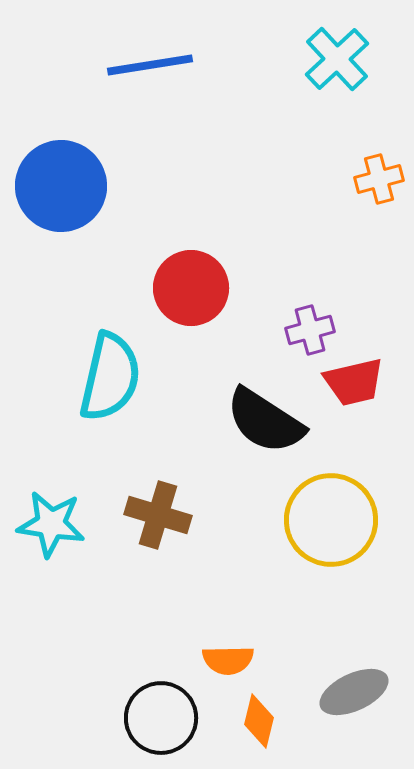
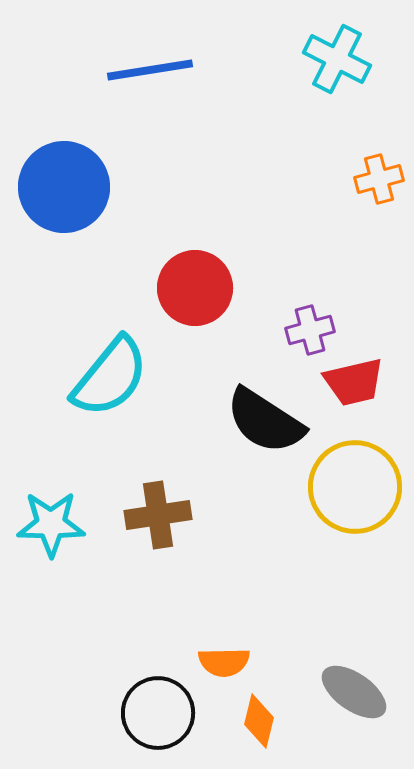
cyan cross: rotated 20 degrees counterclockwise
blue line: moved 5 px down
blue circle: moved 3 px right, 1 px down
red circle: moved 4 px right
cyan semicircle: rotated 26 degrees clockwise
brown cross: rotated 26 degrees counterclockwise
yellow circle: moved 24 px right, 33 px up
cyan star: rotated 8 degrees counterclockwise
orange semicircle: moved 4 px left, 2 px down
gray ellipse: rotated 60 degrees clockwise
black circle: moved 3 px left, 5 px up
